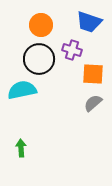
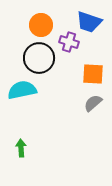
purple cross: moved 3 px left, 8 px up
black circle: moved 1 px up
